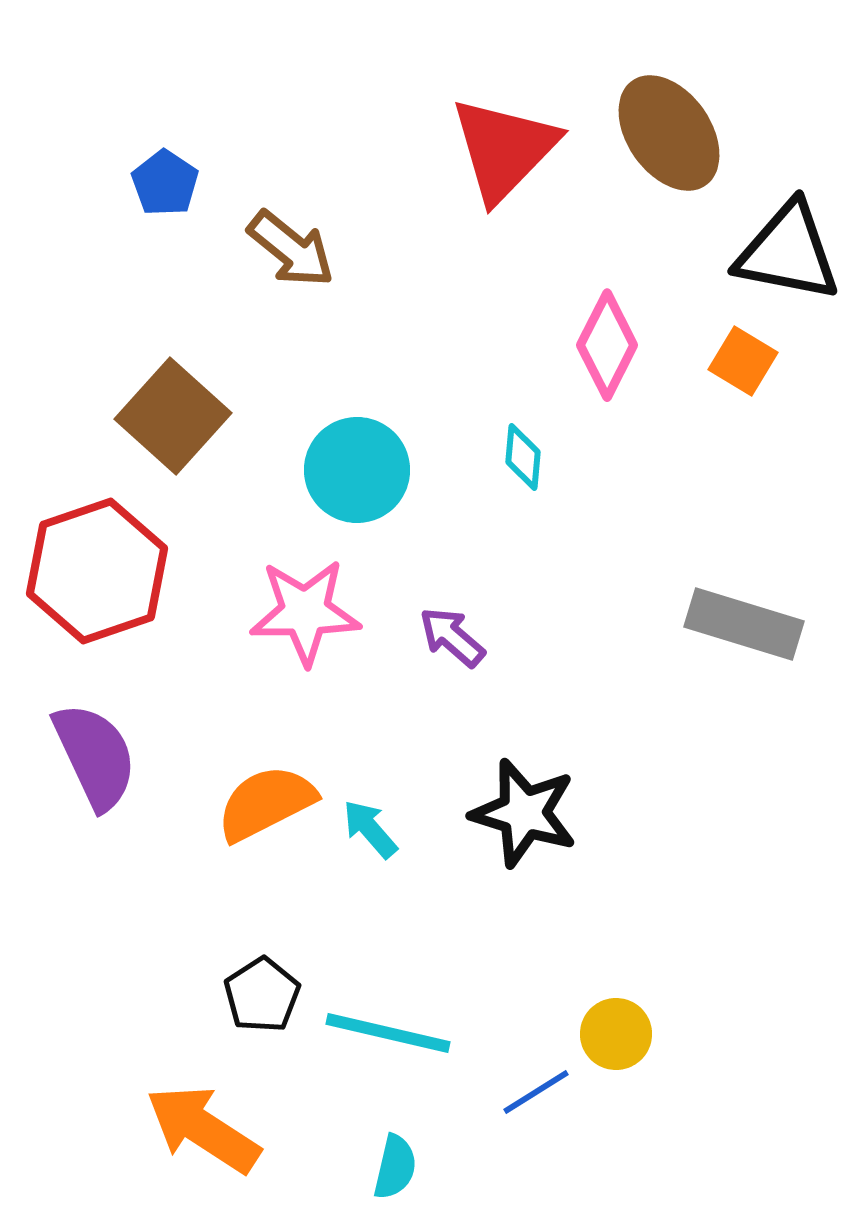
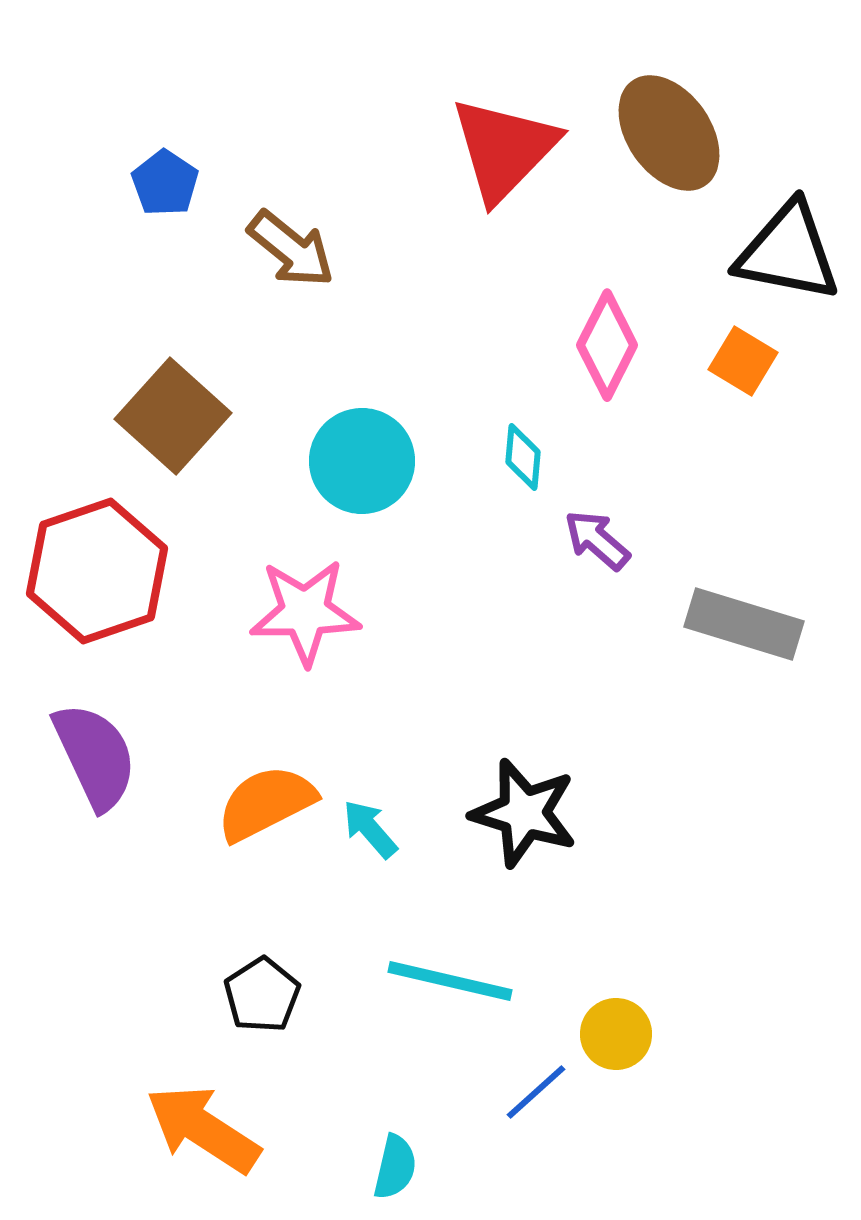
cyan circle: moved 5 px right, 9 px up
purple arrow: moved 145 px right, 97 px up
cyan line: moved 62 px right, 52 px up
blue line: rotated 10 degrees counterclockwise
